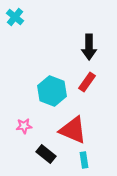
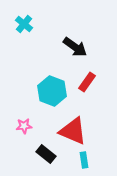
cyan cross: moved 9 px right, 7 px down
black arrow: moved 14 px left; rotated 55 degrees counterclockwise
red triangle: moved 1 px down
